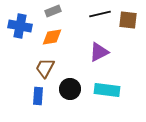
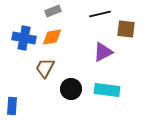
brown square: moved 2 px left, 9 px down
blue cross: moved 4 px right, 12 px down
purple triangle: moved 4 px right
black circle: moved 1 px right
blue rectangle: moved 26 px left, 10 px down
